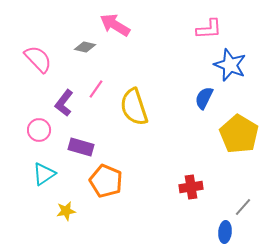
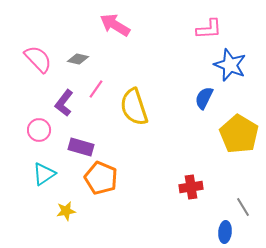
gray diamond: moved 7 px left, 12 px down
orange pentagon: moved 5 px left, 3 px up
gray line: rotated 72 degrees counterclockwise
